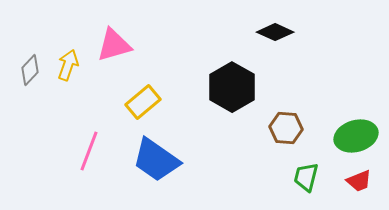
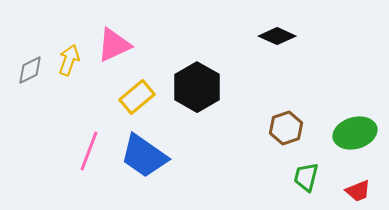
black diamond: moved 2 px right, 4 px down
pink triangle: rotated 9 degrees counterclockwise
yellow arrow: moved 1 px right, 5 px up
gray diamond: rotated 20 degrees clockwise
black hexagon: moved 35 px left
yellow rectangle: moved 6 px left, 5 px up
brown hexagon: rotated 24 degrees counterclockwise
green ellipse: moved 1 px left, 3 px up
blue trapezoid: moved 12 px left, 4 px up
red trapezoid: moved 1 px left, 10 px down
